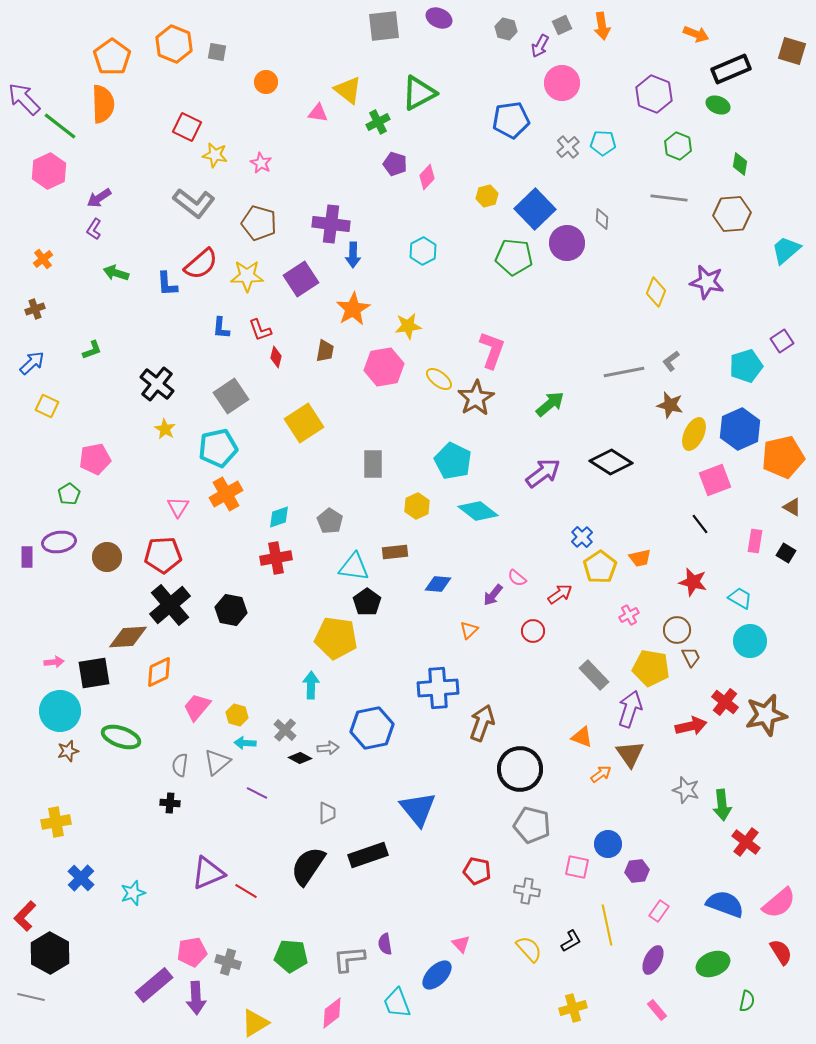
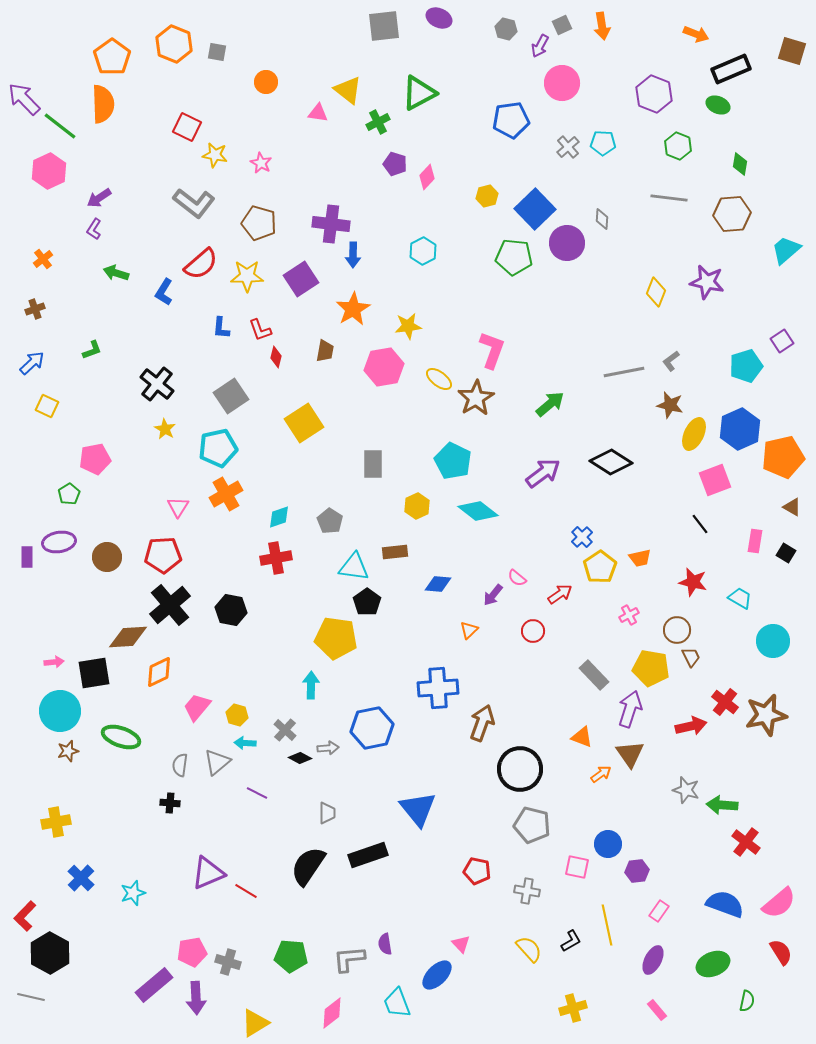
blue L-shape at (167, 284): moved 3 px left, 8 px down; rotated 36 degrees clockwise
cyan circle at (750, 641): moved 23 px right
green arrow at (722, 805): rotated 100 degrees clockwise
